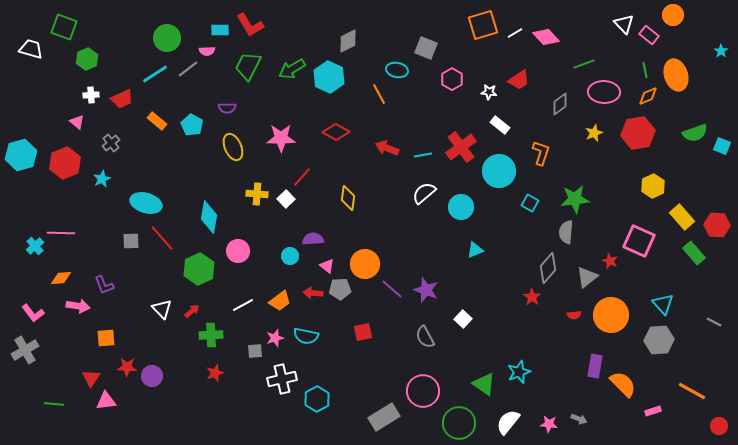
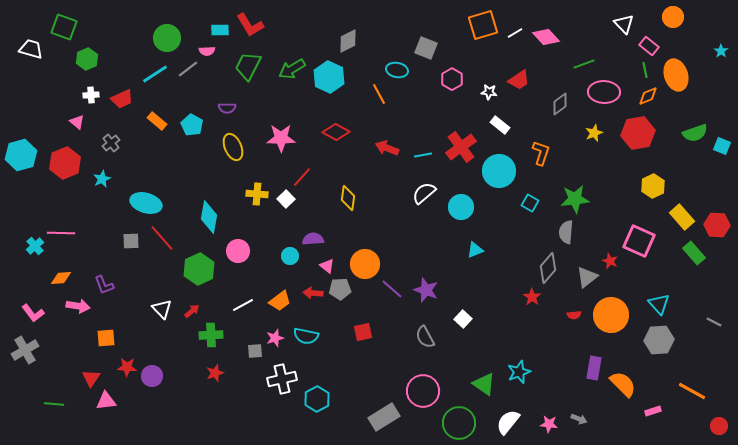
orange circle at (673, 15): moved 2 px down
pink rectangle at (649, 35): moved 11 px down
cyan triangle at (663, 304): moved 4 px left
purple rectangle at (595, 366): moved 1 px left, 2 px down
